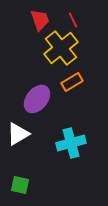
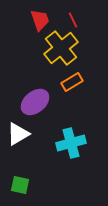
purple ellipse: moved 2 px left, 3 px down; rotated 12 degrees clockwise
